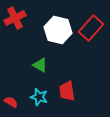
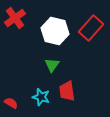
red cross: rotated 10 degrees counterclockwise
white hexagon: moved 3 px left, 1 px down
green triangle: moved 12 px right; rotated 35 degrees clockwise
cyan star: moved 2 px right
red semicircle: moved 1 px down
